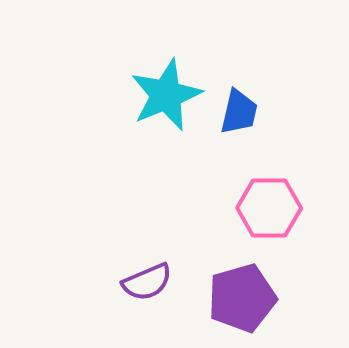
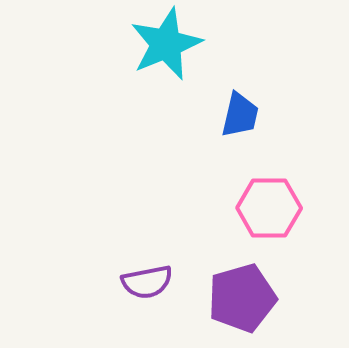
cyan star: moved 51 px up
blue trapezoid: moved 1 px right, 3 px down
purple semicircle: rotated 12 degrees clockwise
